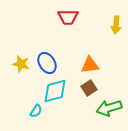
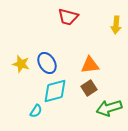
red trapezoid: rotated 15 degrees clockwise
